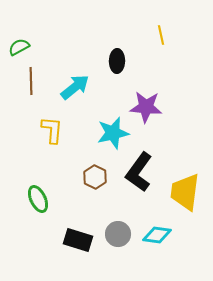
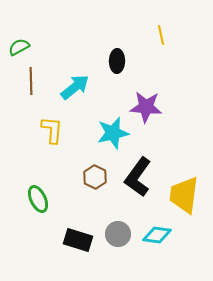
black L-shape: moved 1 px left, 5 px down
yellow trapezoid: moved 1 px left, 3 px down
